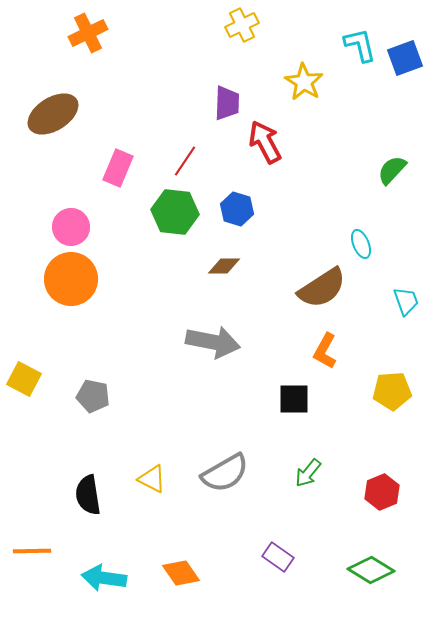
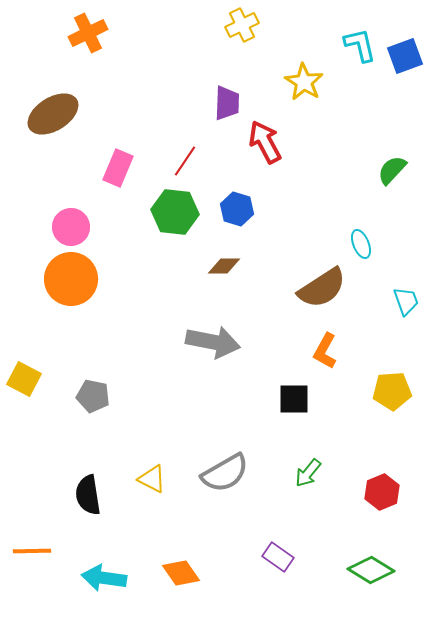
blue square: moved 2 px up
